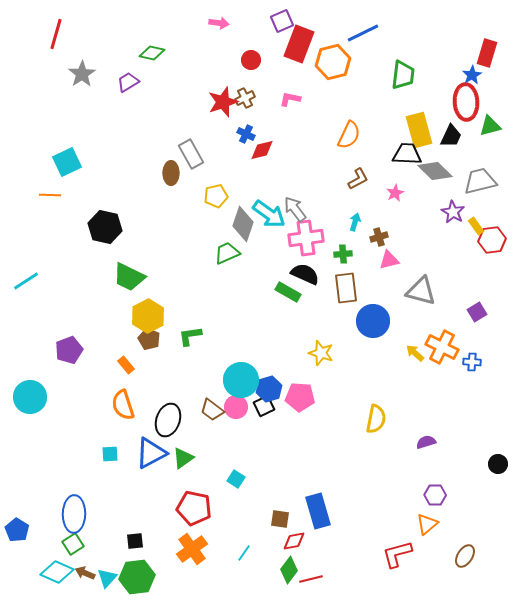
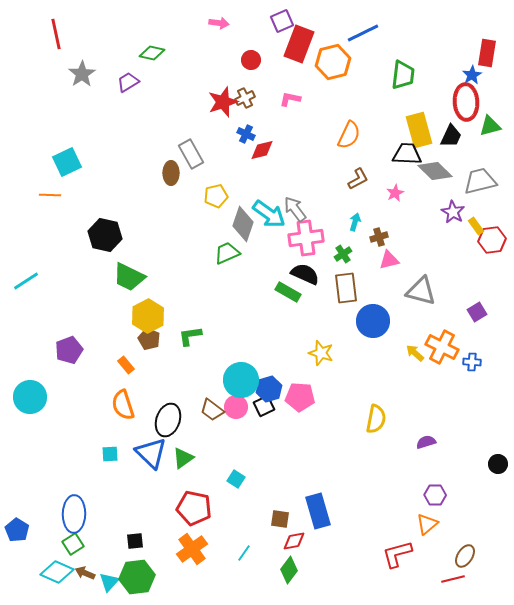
red line at (56, 34): rotated 28 degrees counterclockwise
red rectangle at (487, 53): rotated 8 degrees counterclockwise
black hexagon at (105, 227): moved 8 px down
green cross at (343, 254): rotated 30 degrees counterclockwise
blue triangle at (151, 453): rotated 48 degrees counterclockwise
cyan triangle at (107, 578): moved 2 px right, 4 px down
red line at (311, 579): moved 142 px right
